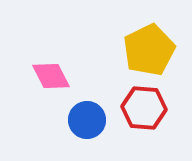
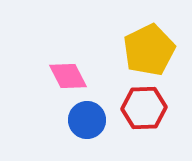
pink diamond: moved 17 px right
red hexagon: rotated 6 degrees counterclockwise
